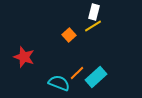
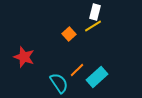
white rectangle: moved 1 px right
orange square: moved 1 px up
orange line: moved 3 px up
cyan rectangle: moved 1 px right
cyan semicircle: rotated 35 degrees clockwise
